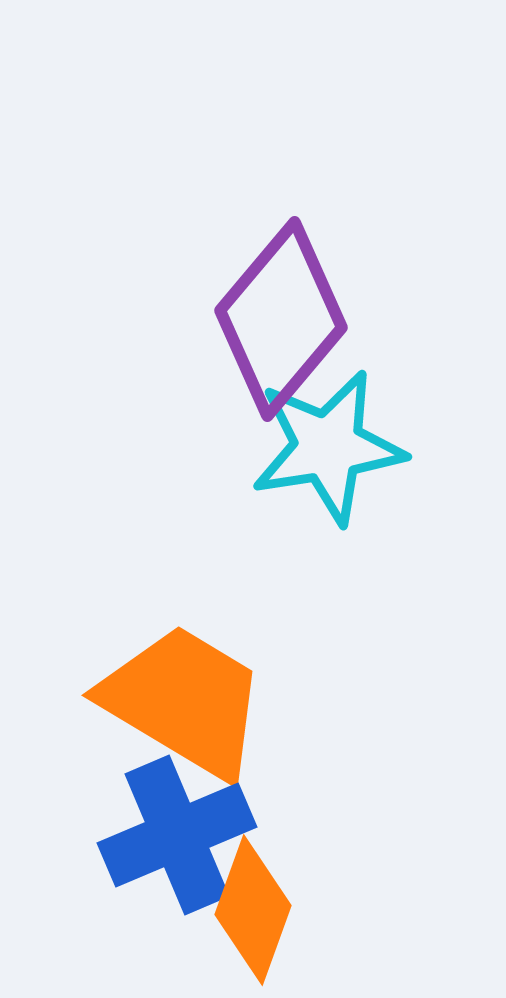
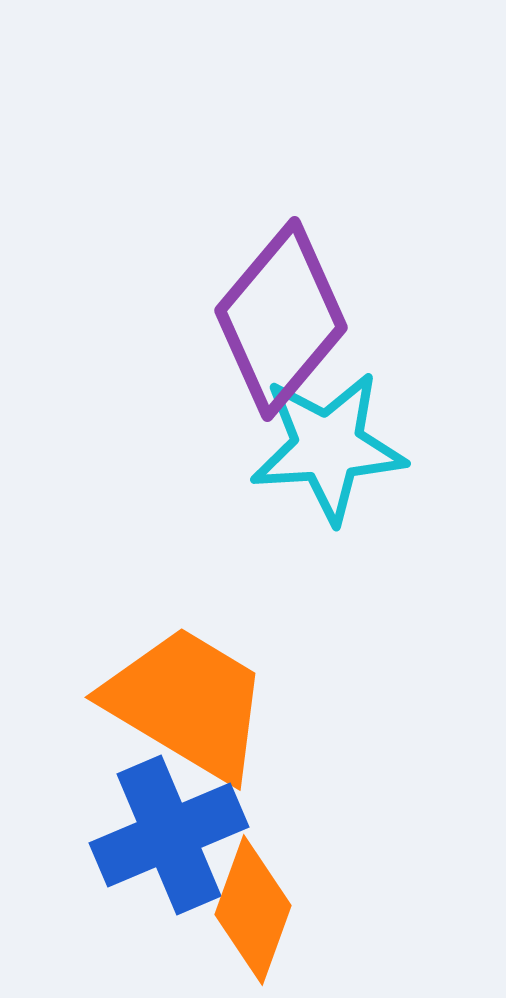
cyan star: rotated 5 degrees clockwise
orange trapezoid: moved 3 px right, 2 px down
blue cross: moved 8 px left
